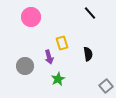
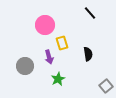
pink circle: moved 14 px right, 8 px down
